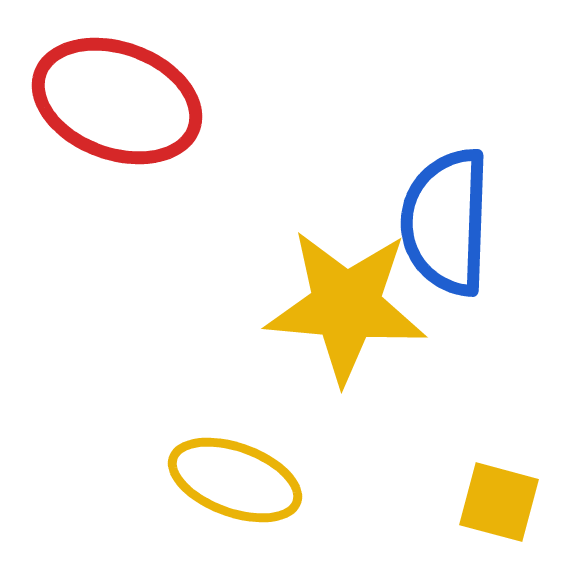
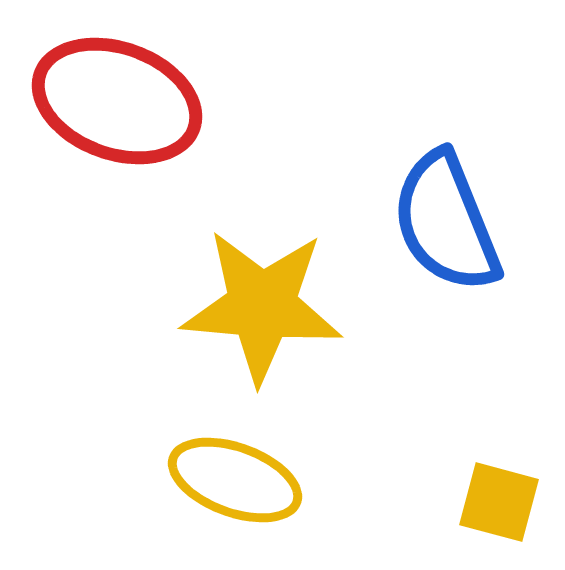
blue semicircle: rotated 24 degrees counterclockwise
yellow star: moved 84 px left
